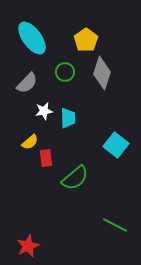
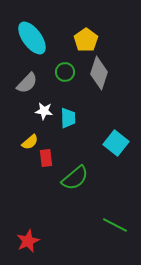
gray diamond: moved 3 px left
white star: rotated 18 degrees clockwise
cyan square: moved 2 px up
red star: moved 5 px up
